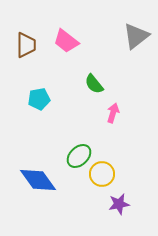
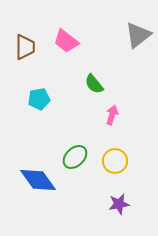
gray triangle: moved 2 px right, 1 px up
brown trapezoid: moved 1 px left, 2 px down
pink arrow: moved 1 px left, 2 px down
green ellipse: moved 4 px left, 1 px down
yellow circle: moved 13 px right, 13 px up
